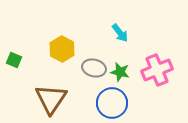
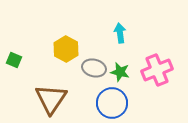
cyan arrow: rotated 150 degrees counterclockwise
yellow hexagon: moved 4 px right
